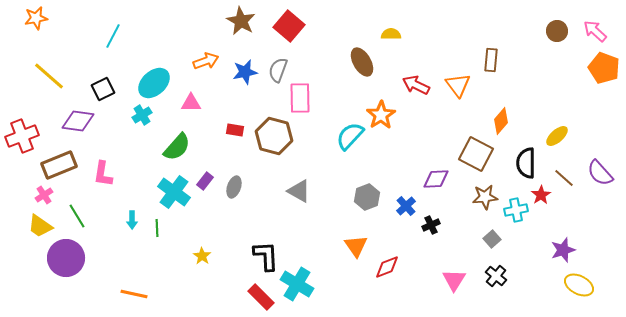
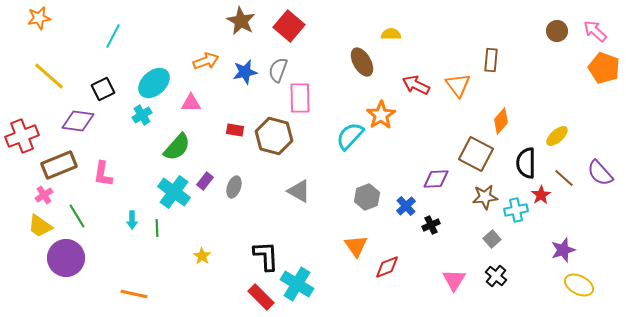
orange star at (36, 18): moved 3 px right
